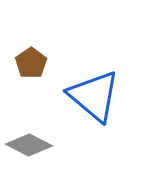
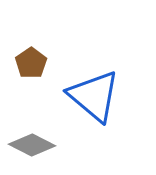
gray diamond: moved 3 px right
